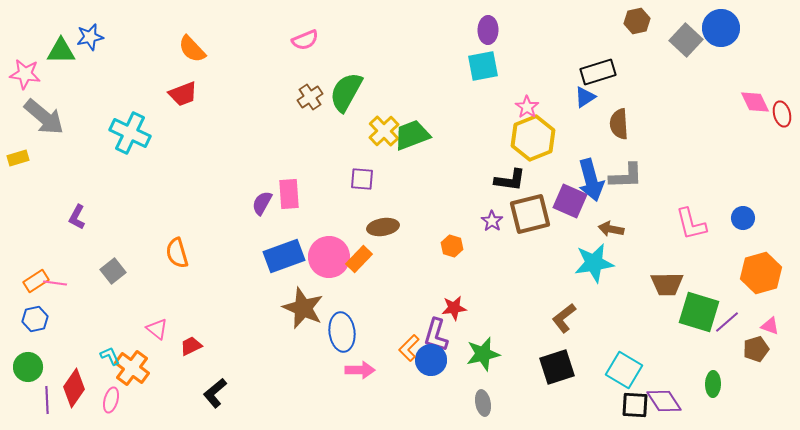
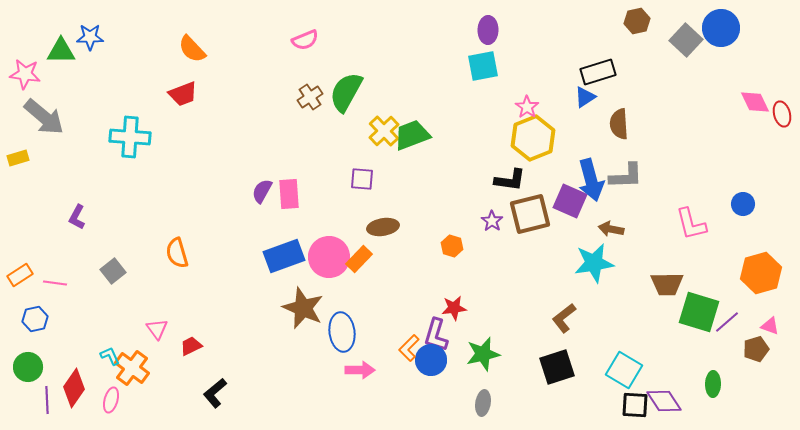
blue star at (90, 37): rotated 12 degrees clockwise
cyan cross at (130, 133): moved 4 px down; rotated 21 degrees counterclockwise
purple semicircle at (262, 203): moved 12 px up
blue circle at (743, 218): moved 14 px up
orange rectangle at (36, 281): moved 16 px left, 6 px up
pink triangle at (157, 329): rotated 15 degrees clockwise
gray ellipse at (483, 403): rotated 20 degrees clockwise
